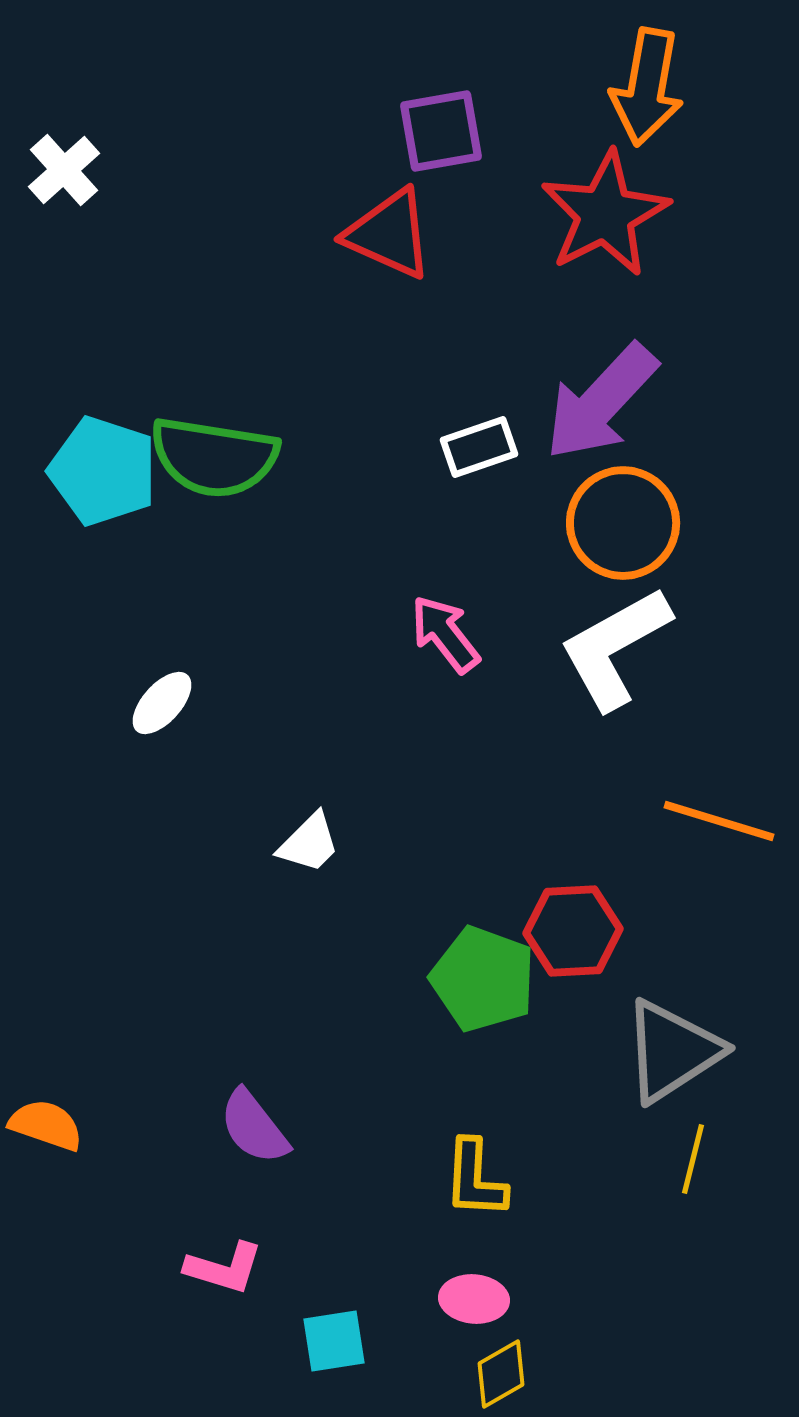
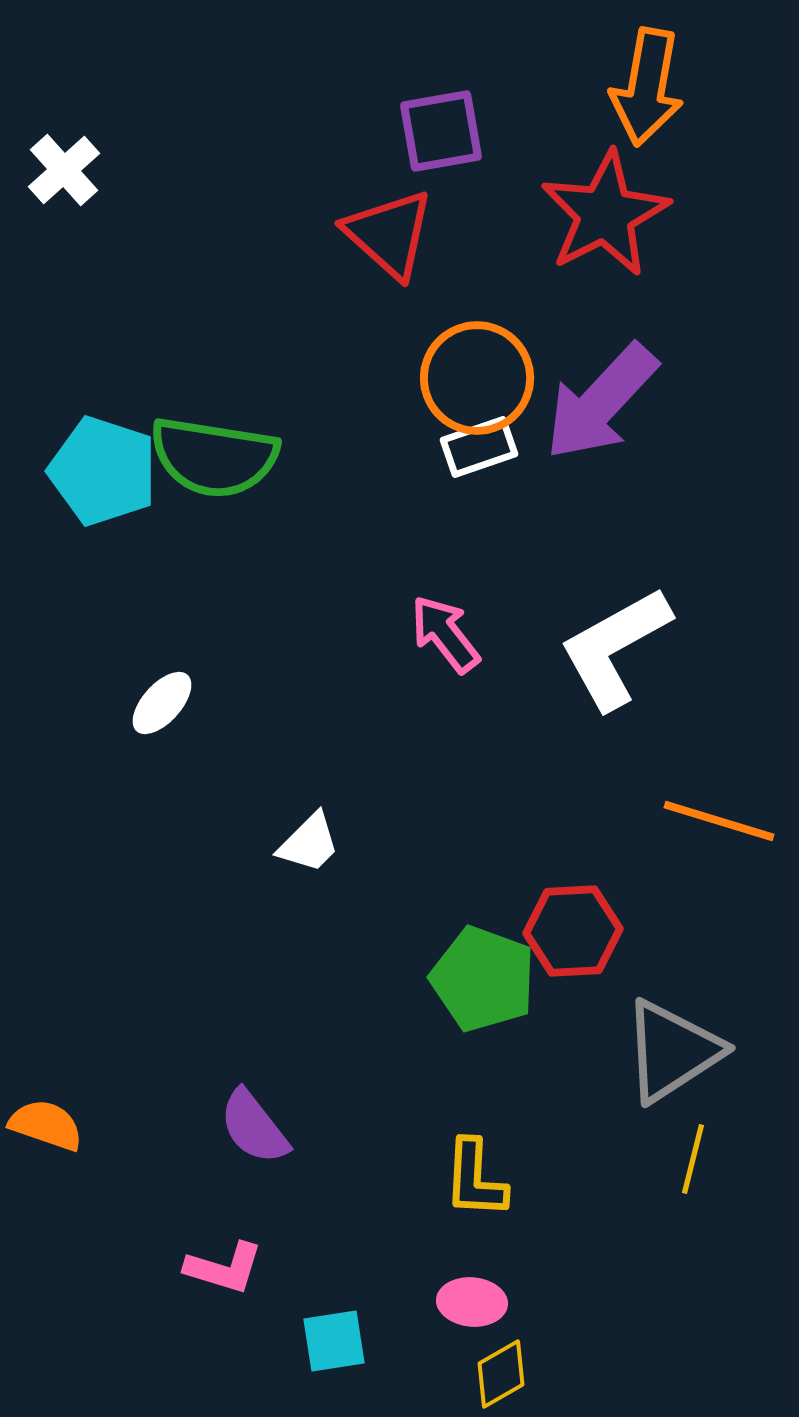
red triangle: rotated 18 degrees clockwise
orange circle: moved 146 px left, 145 px up
pink ellipse: moved 2 px left, 3 px down
